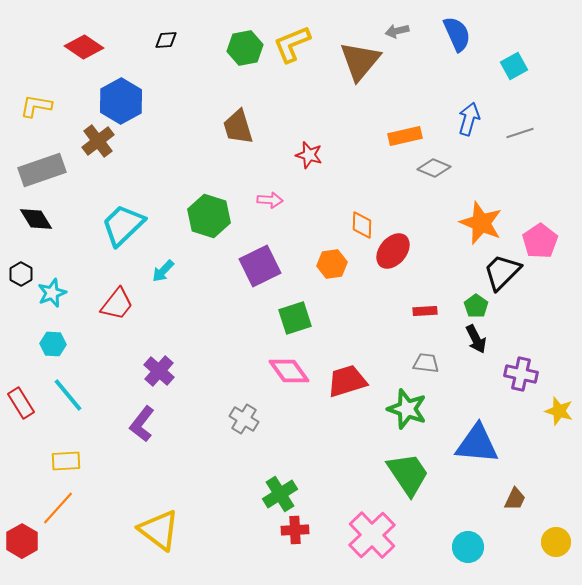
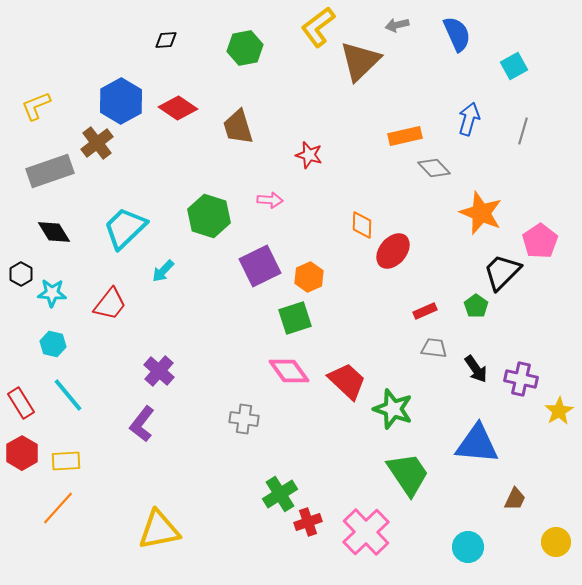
gray arrow at (397, 31): moved 6 px up
yellow L-shape at (292, 44): moved 26 px right, 17 px up; rotated 15 degrees counterclockwise
red diamond at (84, 47): moved 94 px right, 61 px down
brown triangle at (360, 61): rotated 6 degrees clockwise
yellow L-shape at (36, 106): rotated 32 degrees counterclockwise
gray line at (520, 133): moved 3 px right, 2 px up; rotated 56 degrees counterclockwise
brown cross at (98, 141): moved 1 px left, 2 px down
gray diamond at (434, 168): rotated 24 degrees clockwise
gray rectangle at (42, 170): moved 8 px right, 1 px down
black diamond at (36, 219): moved 18 px right, 13 px down
orange star at (481, 223): moved 10 px up
cyan trapezoid at (123, 225): moved 2 px right, 3 px down
orange hexagon at (332, 264): moved 23 px left, 13 px down; rotated 16 degrees counterclockwise
cyan star at (52, 293): rotated 24 degrees clockwise
red trapezoid at (117, 304): moved 7 px left
red rectangle at (425, 311): rotated 20 degrees counterclockwise
black arrow at (476, 339): moved 30 px down; rotated 8 degrees counterclockwise
cyan hexagon at (53, 344): rotated 10 degrees clockwise
gray trapezoid at (426, 363): moved 8 px right, 15 px up
purple cross at (521, 374): moved 5 px down
red trapezoid at (347, 381): rotated 60 degrees clockwise
green star at (407, 409): moved 14 px left
yellow star at (559, 411): rotated 24 degrees clockwise
gray cross at (244, 419): rotated 24 degrees counterclockwise
yellow triangle at (159, 530): rotated 48 degrees counterclockwise
red cross at (295, 530): moved 13 px right, 8 px up; rotated 16 degrees counterclockwise
pink cross at (372, 535): moved 6 px left, 3 px up
red hexagon at (22, 541): moved 88 px up
